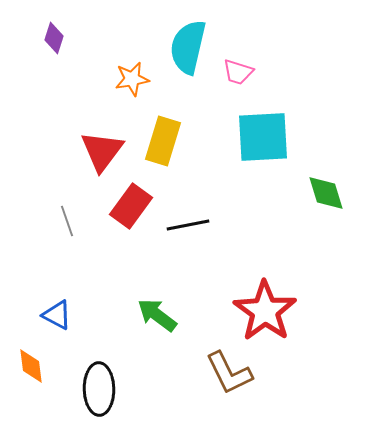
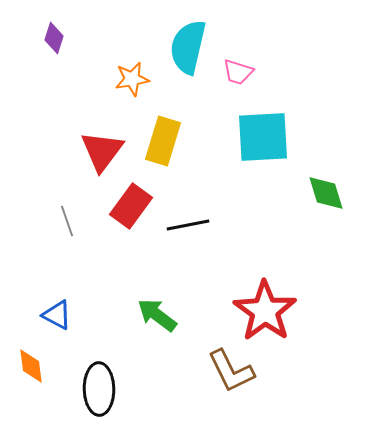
brown L-shape: moved 2 px right, 2 px up
